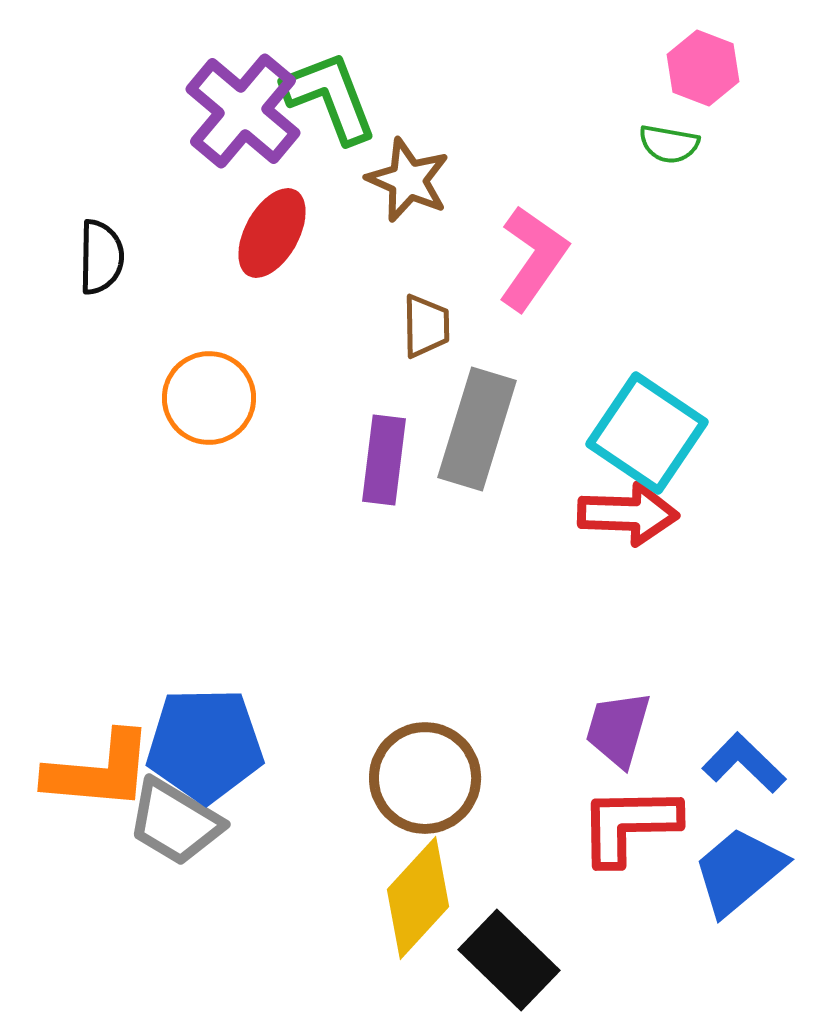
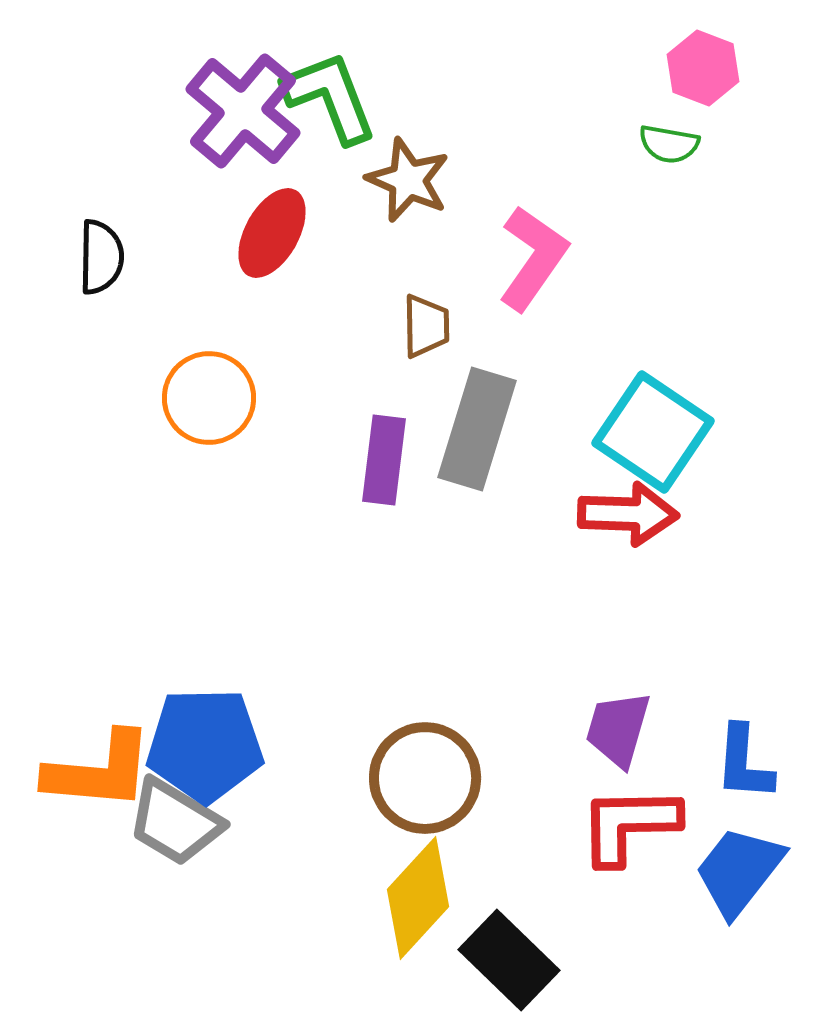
cyan square: moved 6 px right, 1 px up
blue L-shape: rotated 130 degrees counterclockwise
blue trapezoid: rotated 12 degrees counterclockwise
